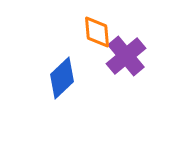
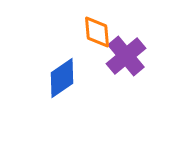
blue diamond: rotated 9 degrees clockwise
